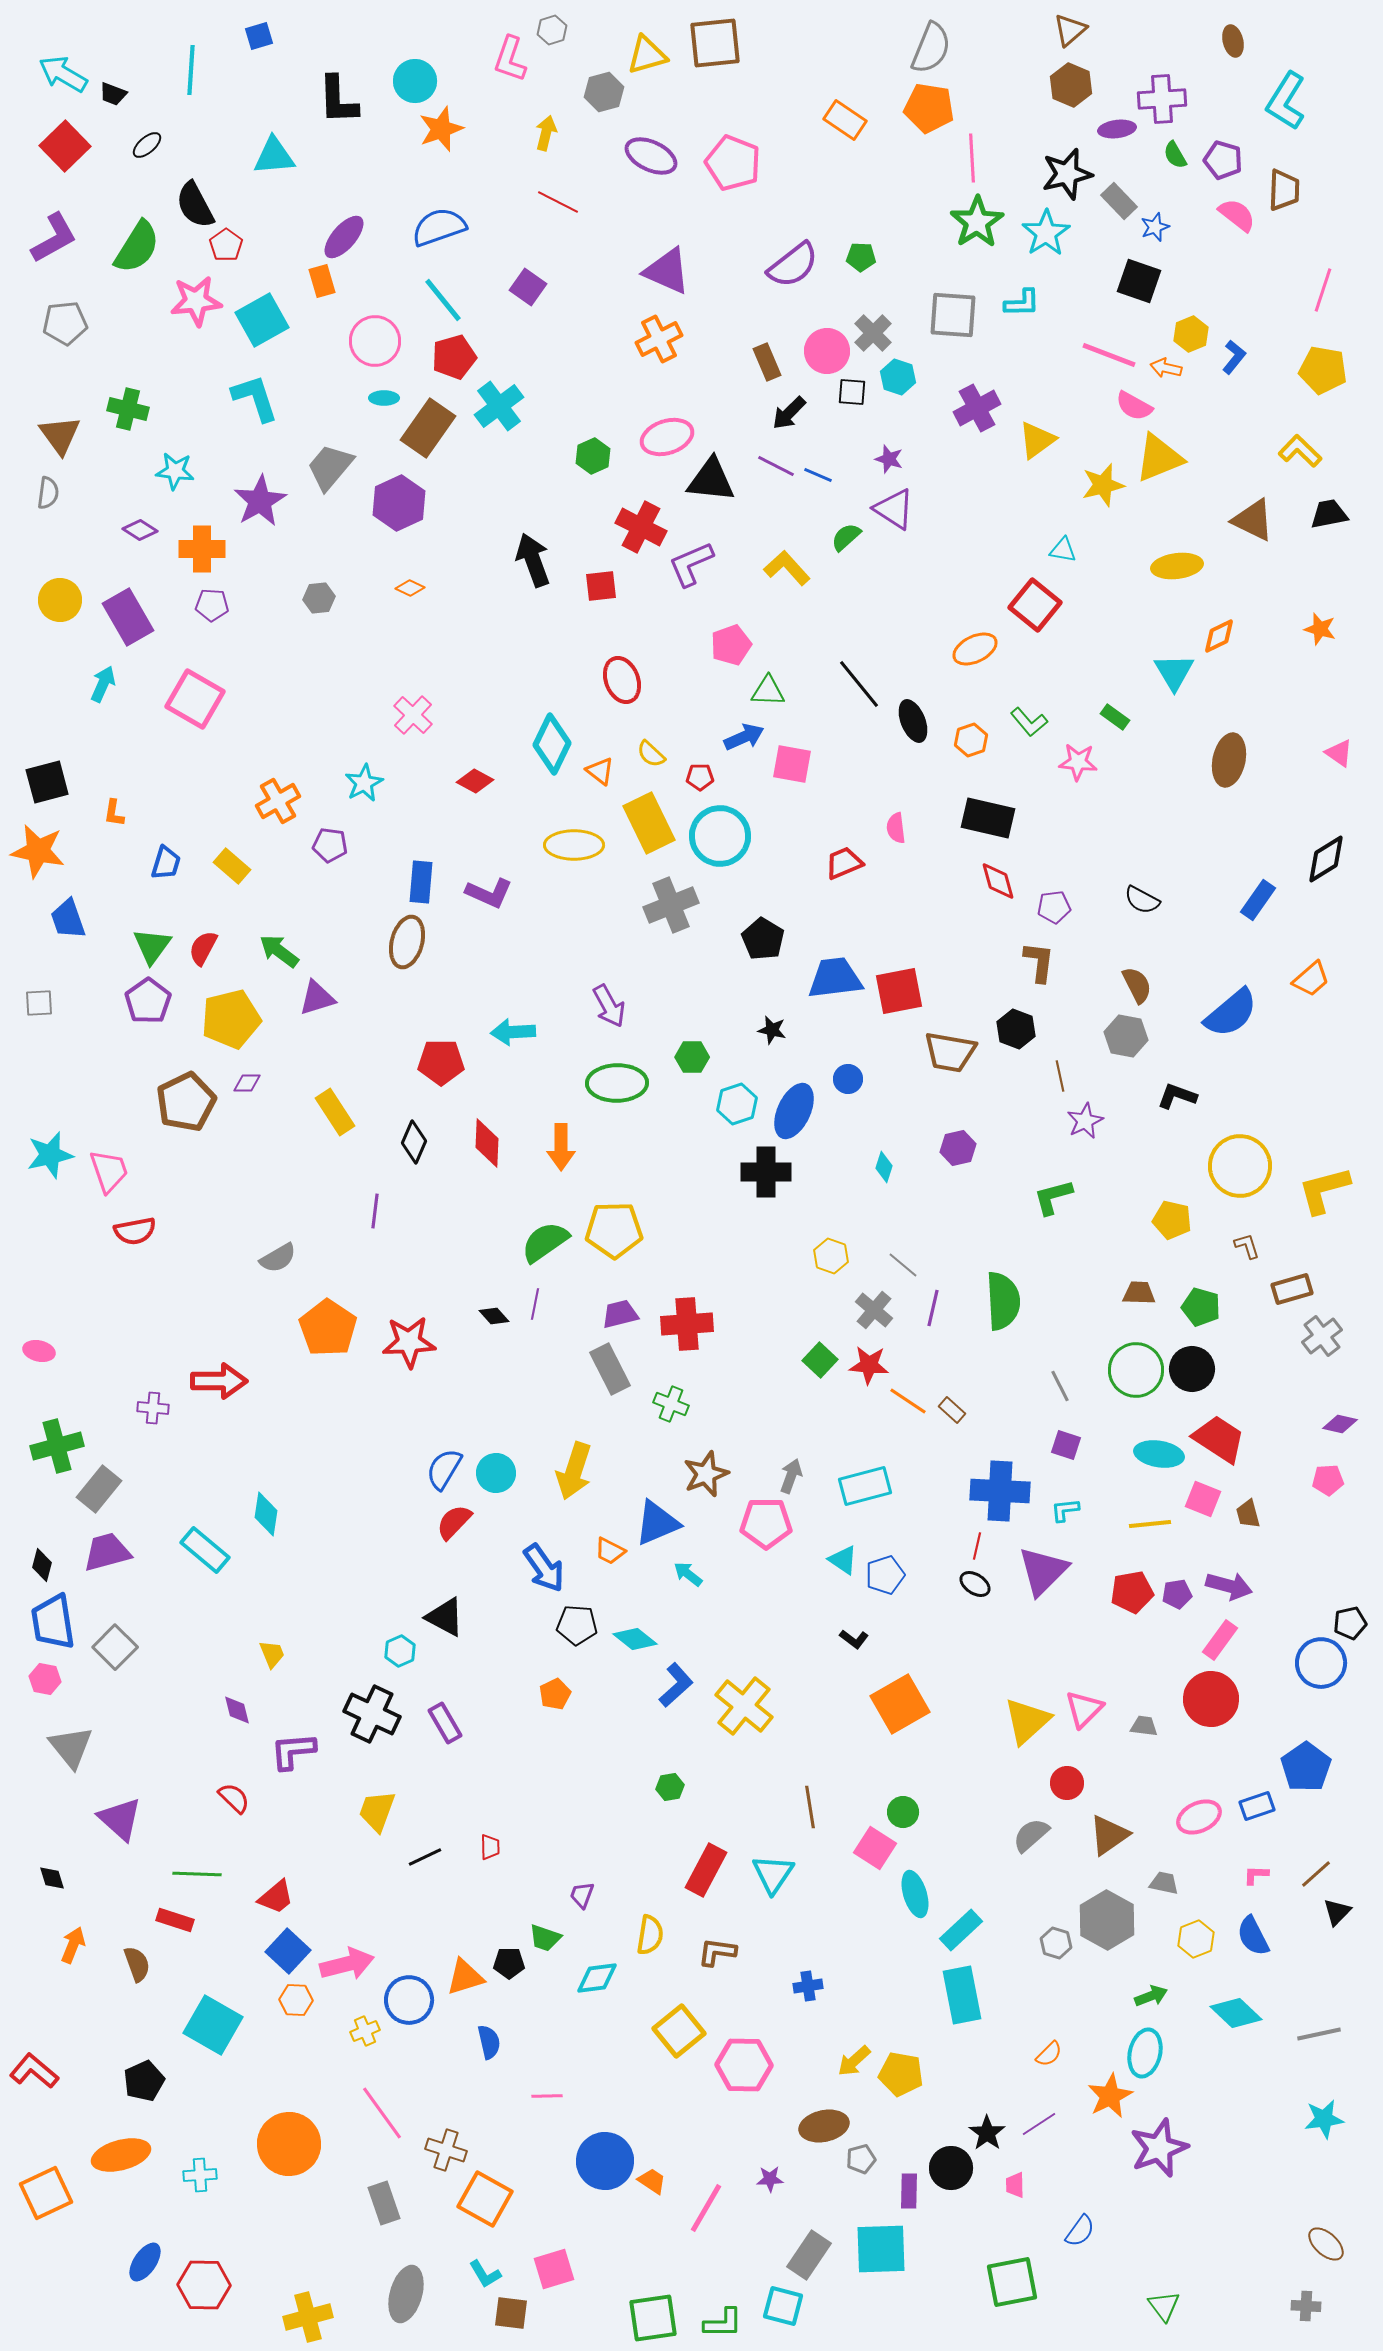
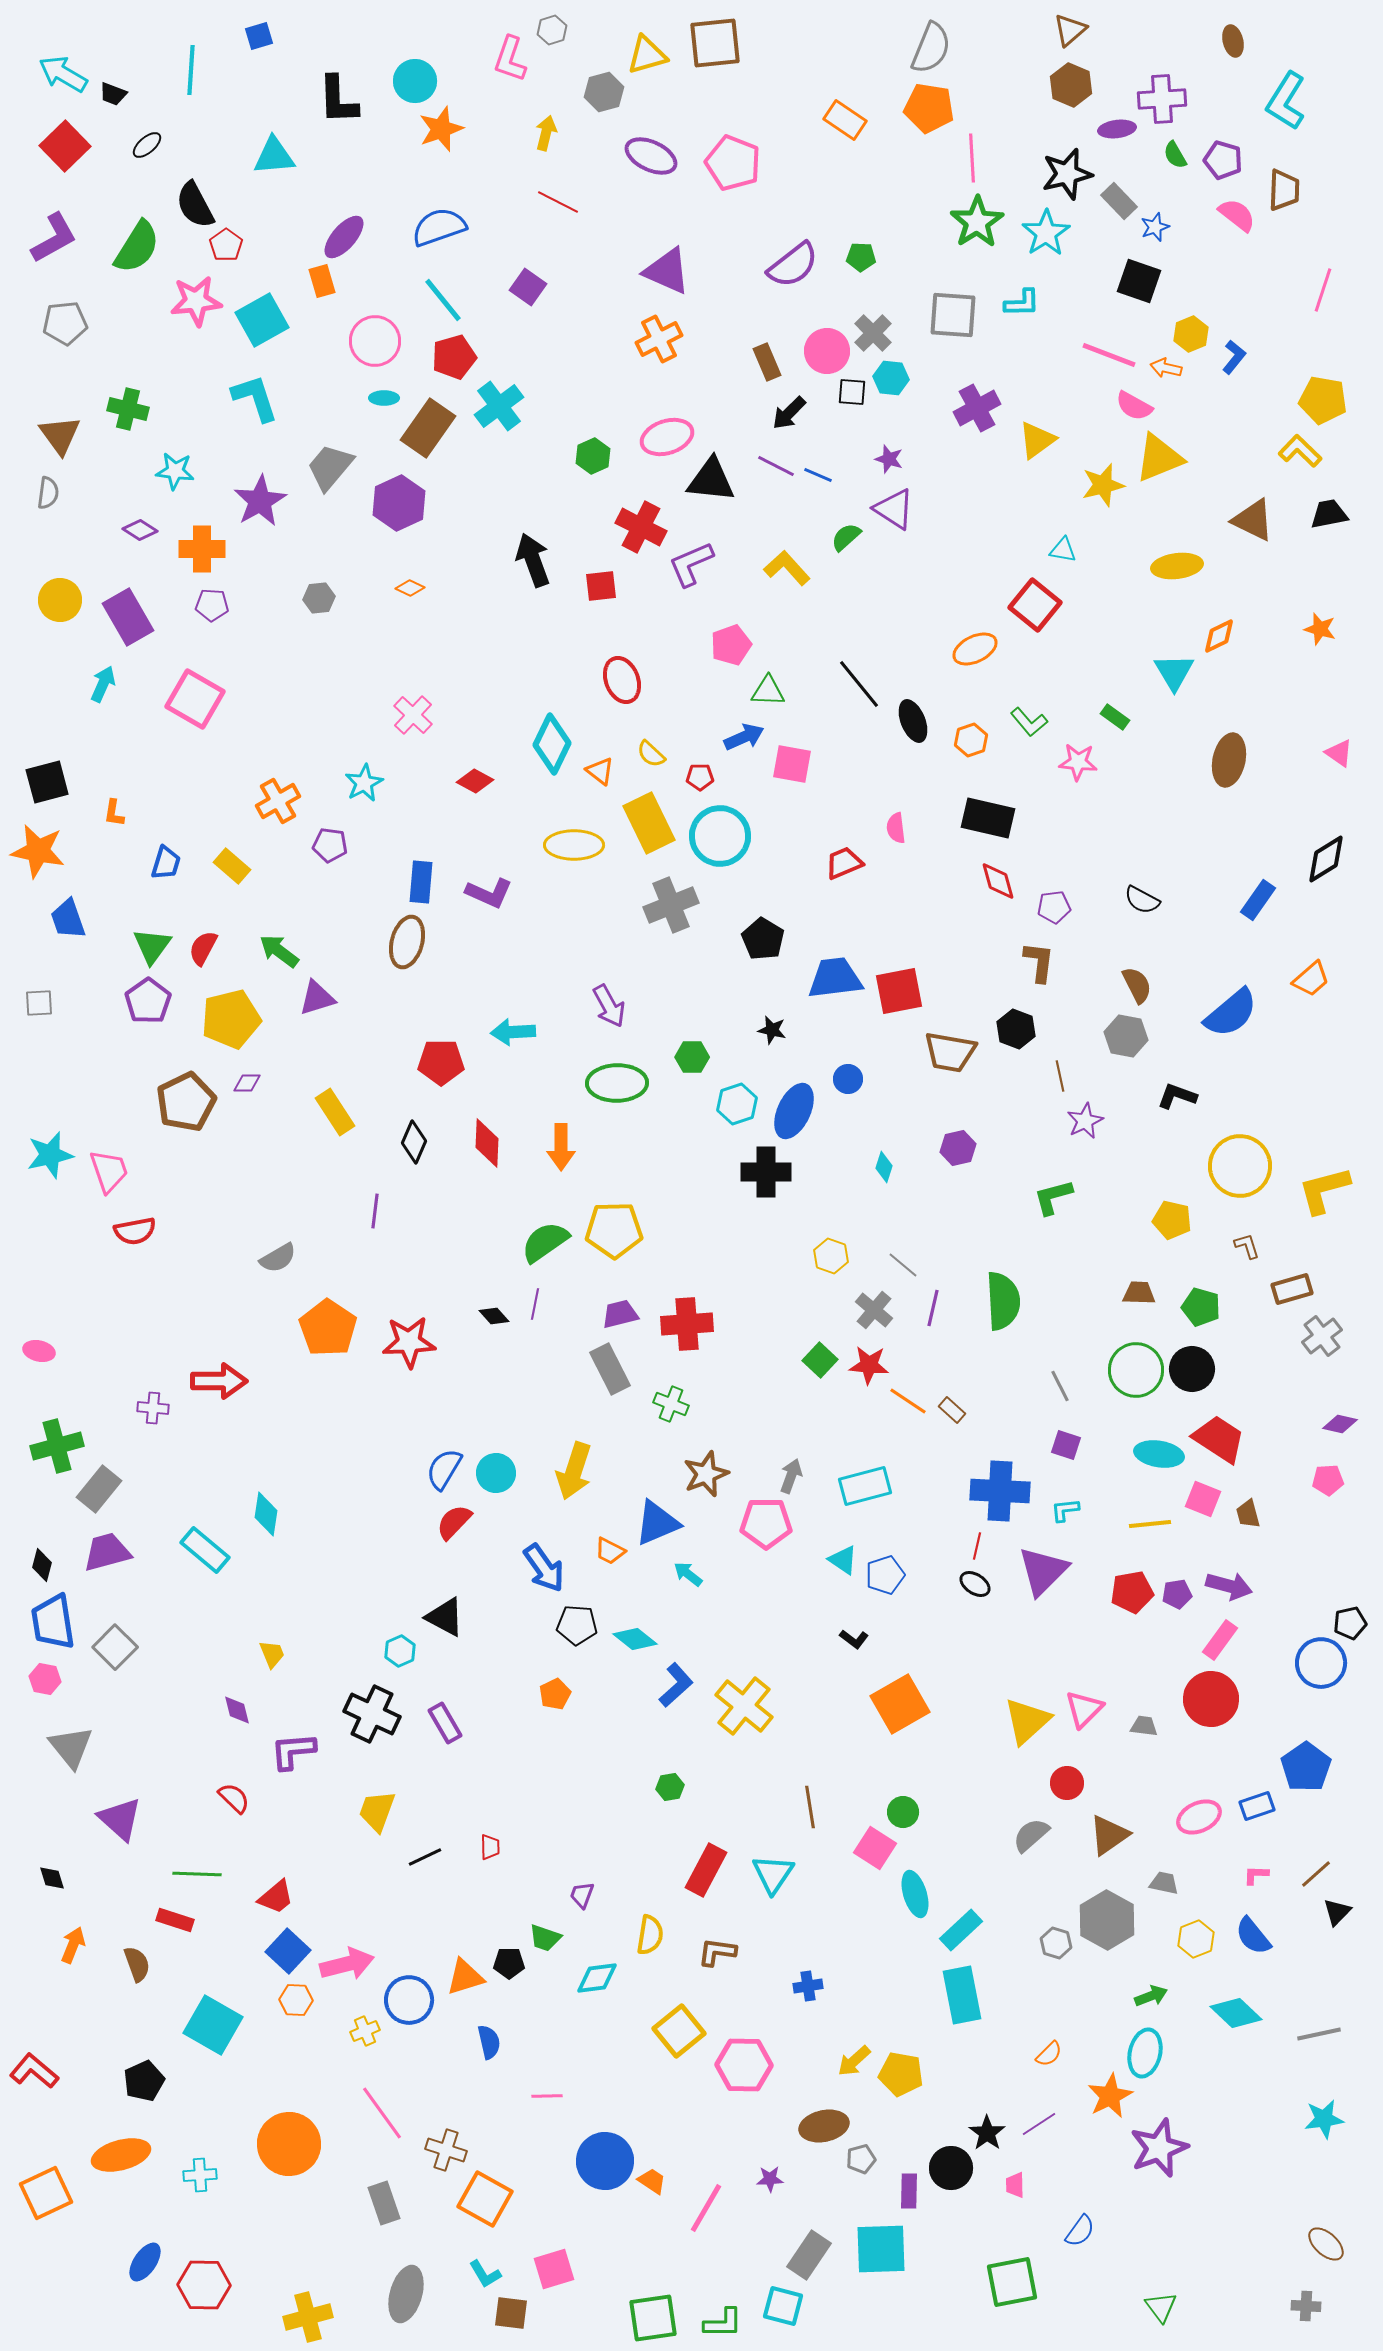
yellow pentagon at (1323, 370): moved 30 px down
cyan hexagon at (898, 377): moved 7 px left, 1 px down; rotated 12 degrees counterclockwise
blue semicircle at (1253, 1936): rotated 12 degrees counterclockwise
green triangle at (1164, 2306): moved 3 px left, 1 px down
